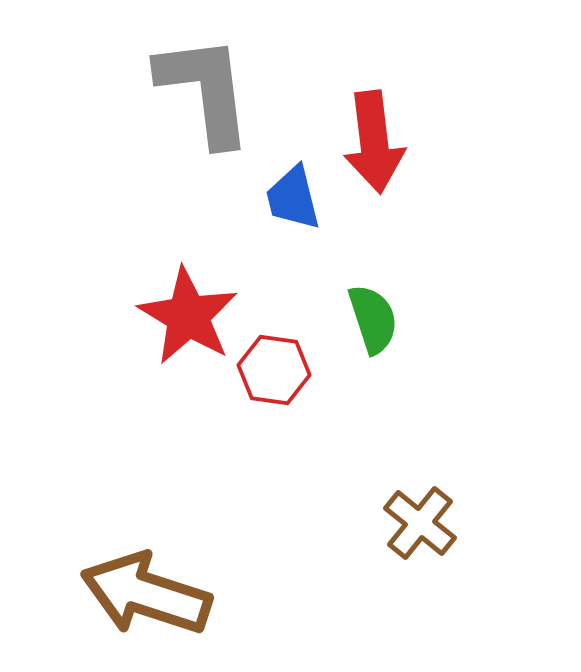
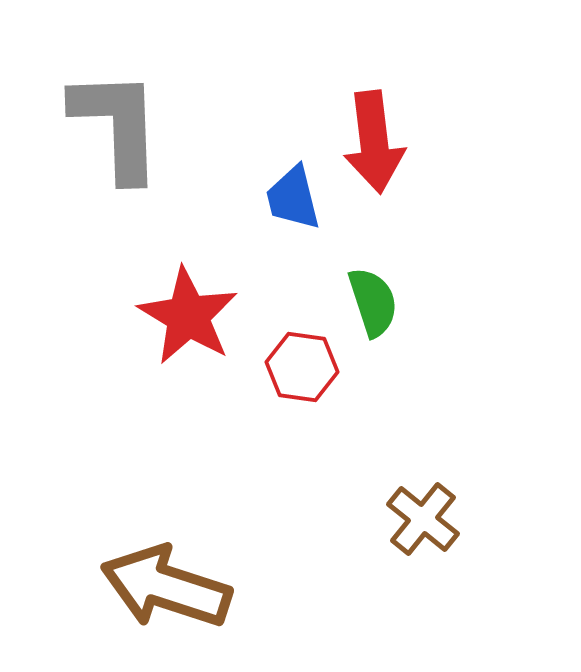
gray L-shape: moved 88 px left, 35 px down; rotated 5 degrees clockwise
green semicircle: moved 17 px up
red hexagon: moved 28 px right, 3 px up
brown cross: moved 3 px right, 4 px up
brown arrow: moved 20 px right, 7 px up
